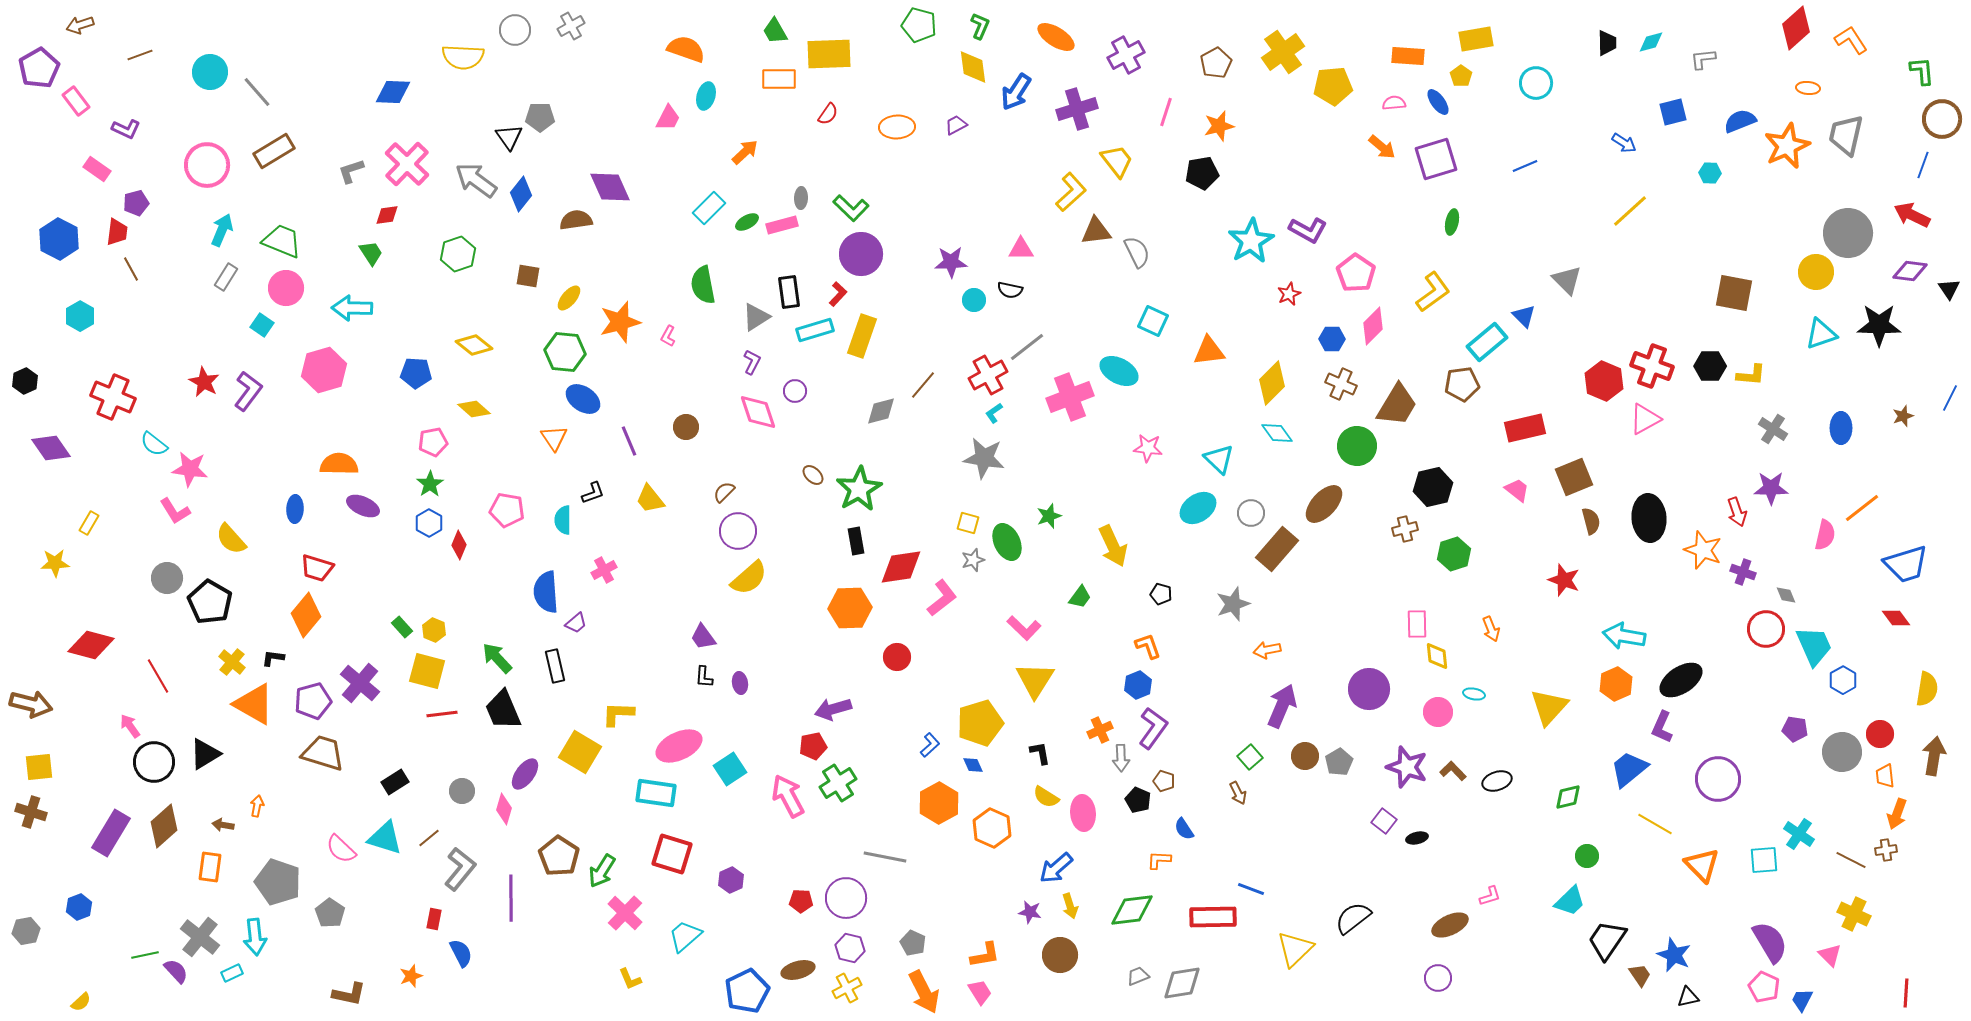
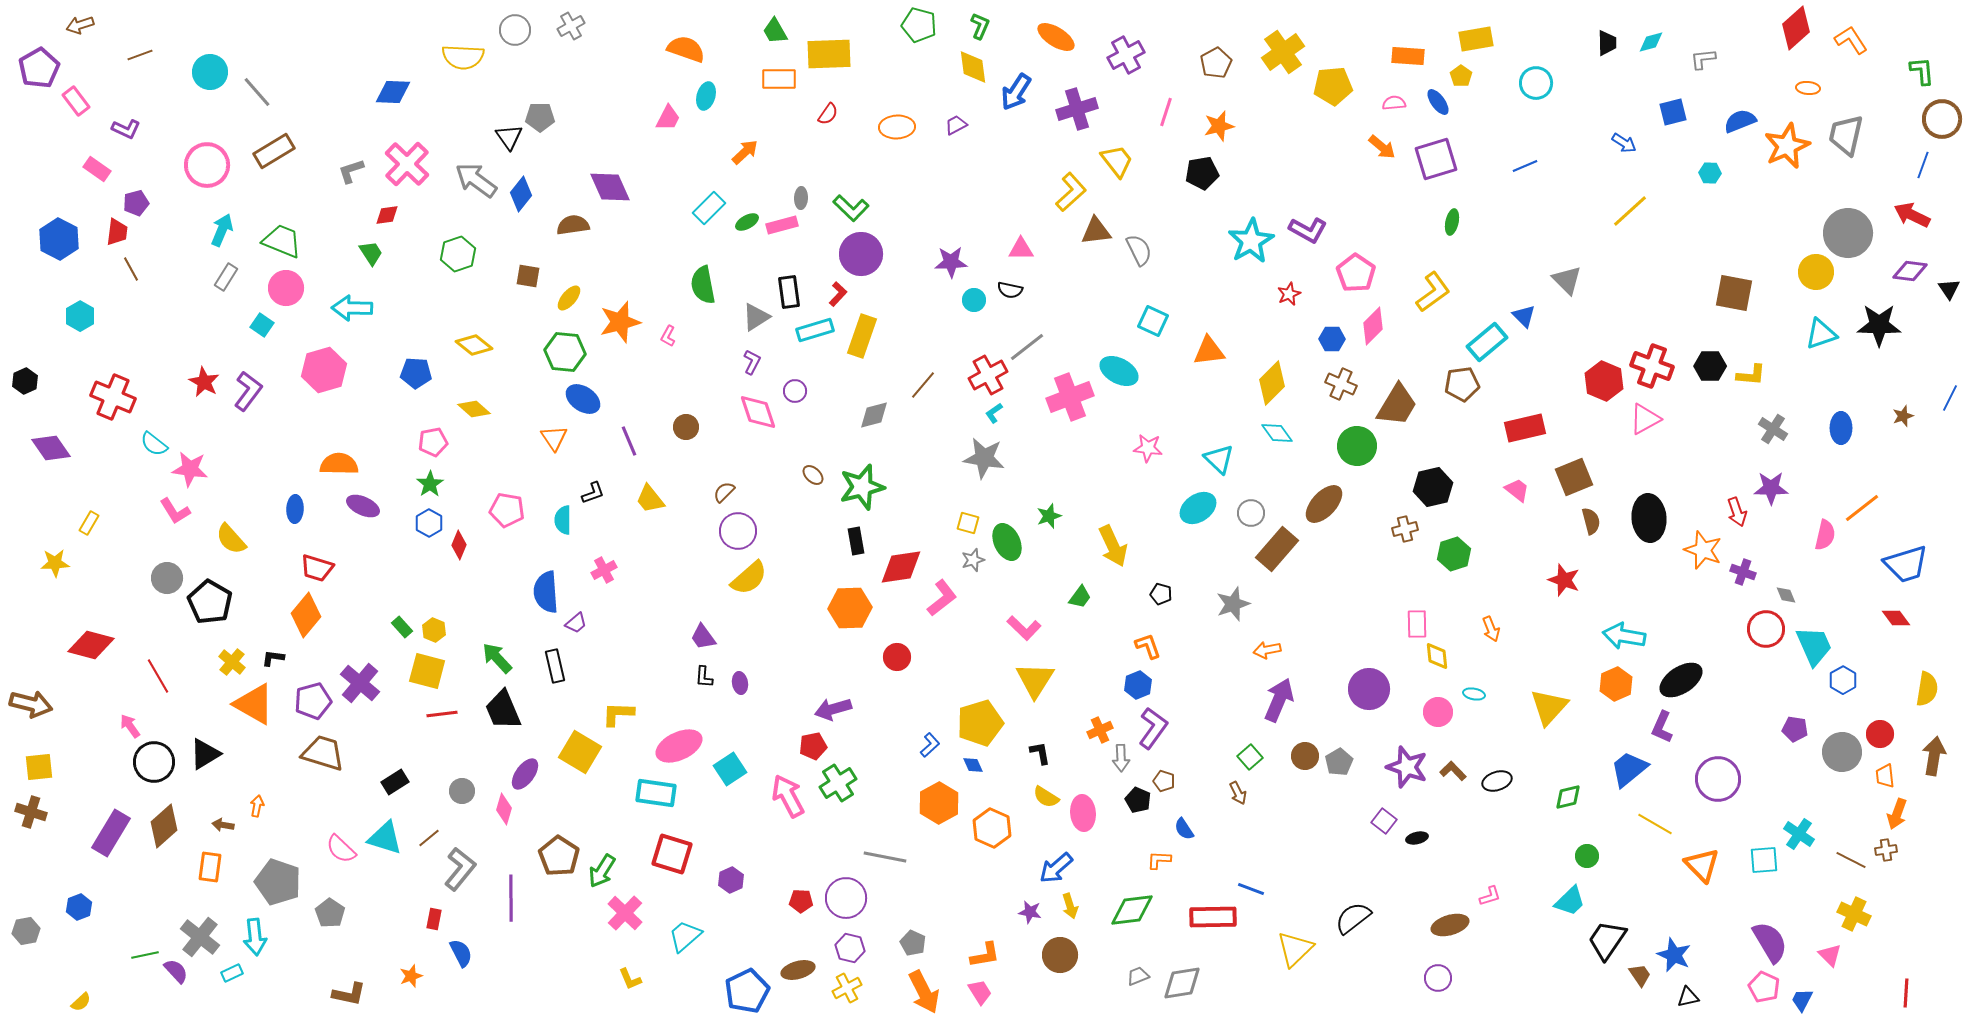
brown semicircle at (576, 220): moved 3 px left, 5 px down
gray semicircle at (1137, 252): moved 2 px right, 2 px up
gray diamond at (881, 411): moved 7 px left, 4 px down
green star at (859, 489): moved 3 px right, 2 px up; rotated 15 degrees clockwise
purple arrow at (1282, 706): moved 3 px left, 6 px up
brown ellipse at (1450, 925): rotated 9 degrees clockwise
